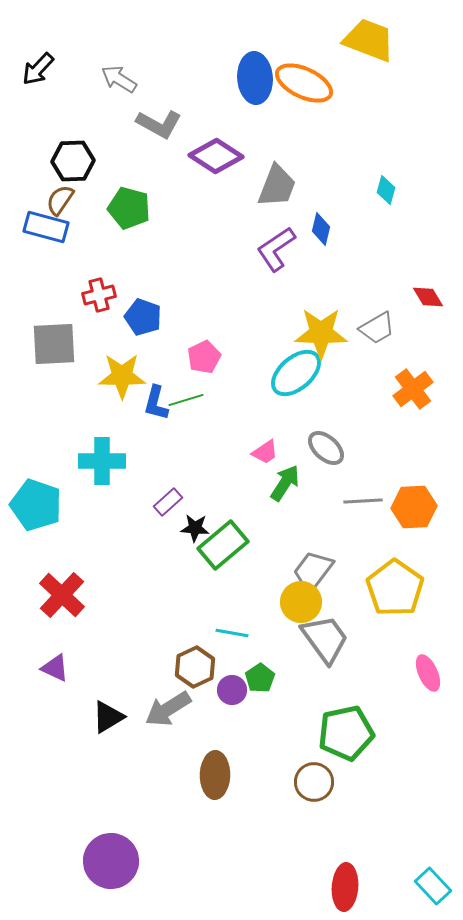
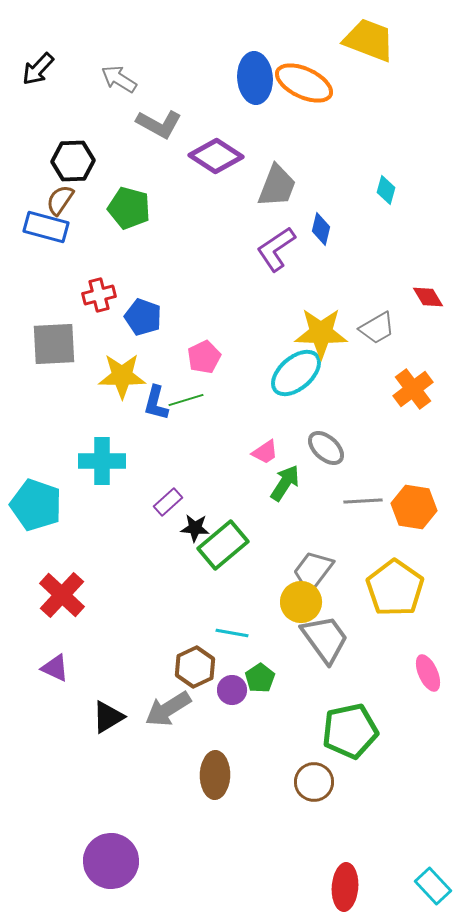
orange hexagon at (414, 507): rotated 12 degrees clockwise
green pentagon at (346, 733): moved 4 px right, 2 px up
